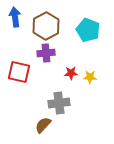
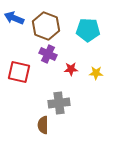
blue arrow: moved 1 px left, 1 px down; rotated 60 degrees counterclockwise
brown hexagon: rotated 12 degrees counterclockwise
cyan pentagon: rotated 20 degrees counterclockwise
purple cross: moved 2 px right, 1 px down; rotated 30 degrees clockwise
red star: moved 4 px up
yellow star: moved 6 px right, 4 px up
brown semicircle: rotated 42 degrees counterclockwise
